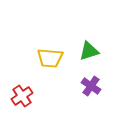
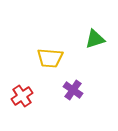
green triangle: moved 6 px right, 12 px up
purple cross: moved 18 px left, 4 px down
